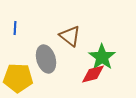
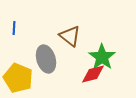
blue line: moved 1 px left
yellow pentagon: rotated 20 degrees clockwise
